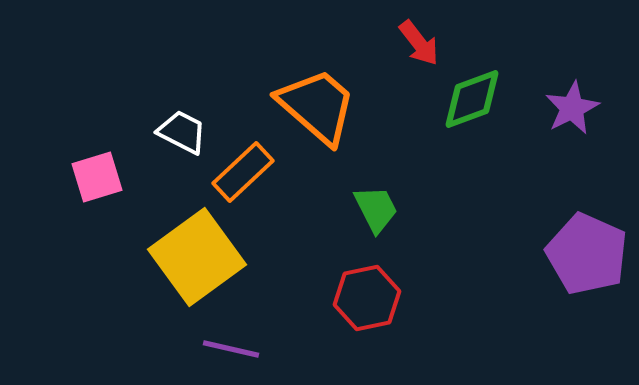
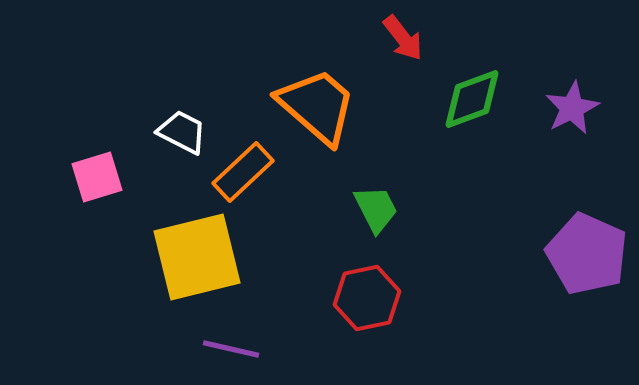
red arrow: moved 16 px left, 5 px up
yellow square: rotated 22 degrees clockwise
